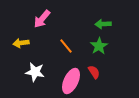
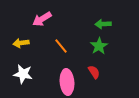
pink arrow: rotated 18 degrees clockwise
orange line: moved 5 px left
white star: moved 12 px left, 2 px down
pink ellipse: moved 4 px left, 1 px down; rotated 30 degrees counterclockwise
